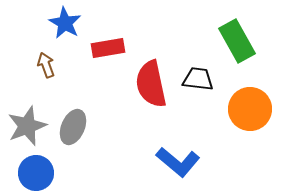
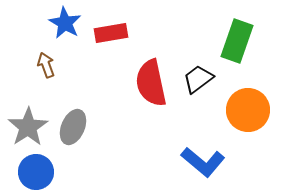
green rectangle: rotated 48 degrees clockwise
red rectangle: moved 3 px right, 15 px up
black trapezoid: rotated 44 degrees counterclockwise
red semicircle: moved 1 px up
orange circle: moved 2 px left, 1 px down
gray star: moved 1 px right, 1 px down; rotated 12 degrees counterclockwise
blue L-shape: moved 25 px right
blue circle: moved 1 px up
